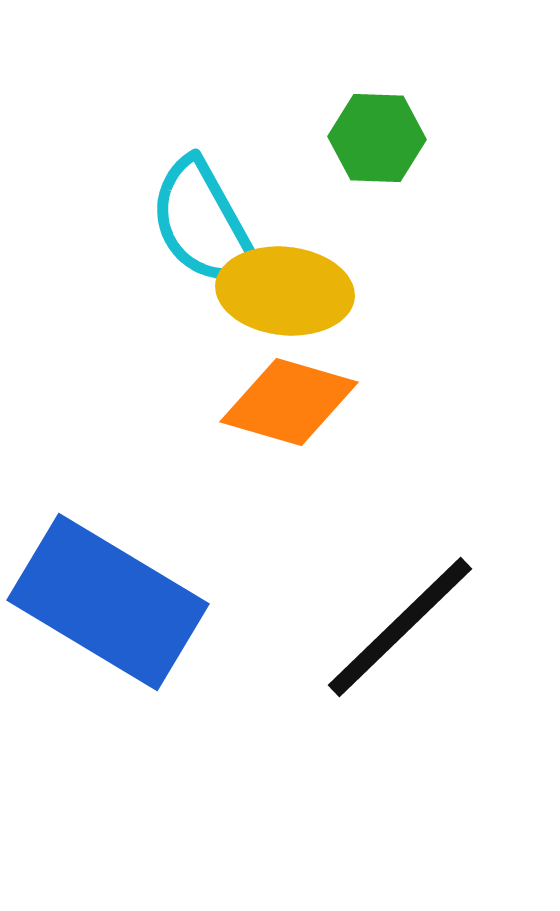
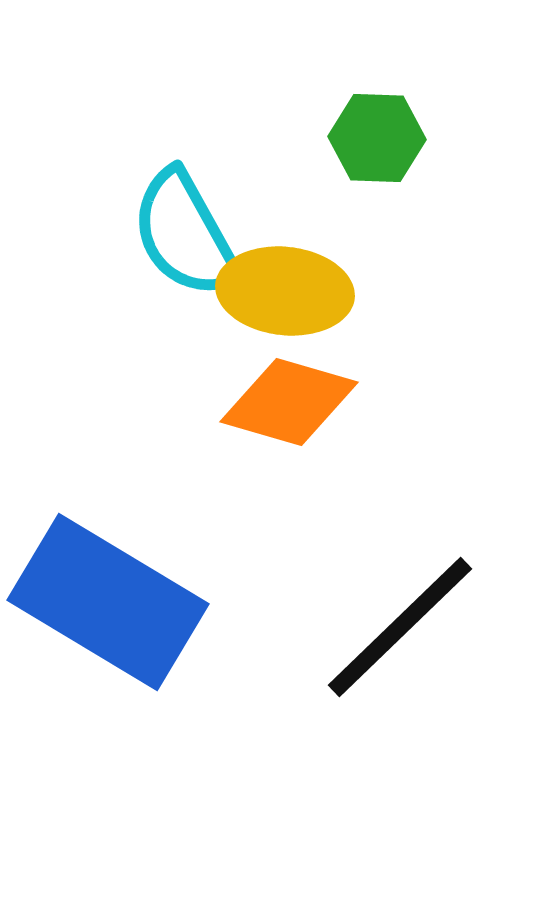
cyan semicircle: moved 18 px left, 11 px down
